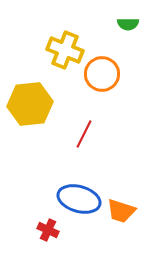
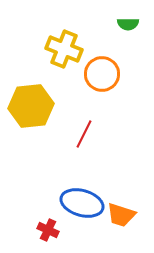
yellow cross: moved 1 px left, 1 px up
yellow hexagon: moved 1 px right, 2 px down
blue ellipse: moved 3 px right, 4 px down
orange trapezoid: moved 4 px down
